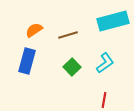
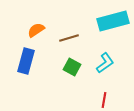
orange semicircle: moved 2 px right
brown line: moved 1 px right, 3 px down
blue rectangle: moved 1 px left
green square: rotated 18 degrees counterclockwise
